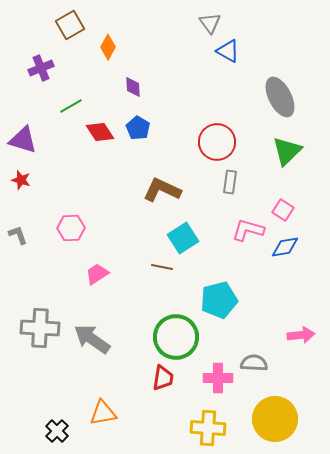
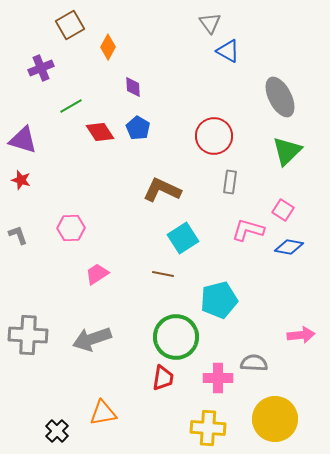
red circle: moved 3 px left, 6 px up
blue diamond: moved 4 px right; rotated 20 degrees clockwise
brown line: moved 1 px right, 7 px down
gray cross: moved 12 px left, 7 px down
gray arrow: rotated 54 degrees counterclockwise
